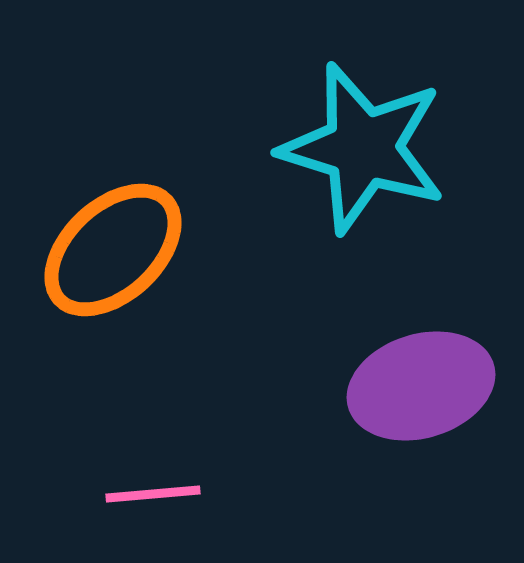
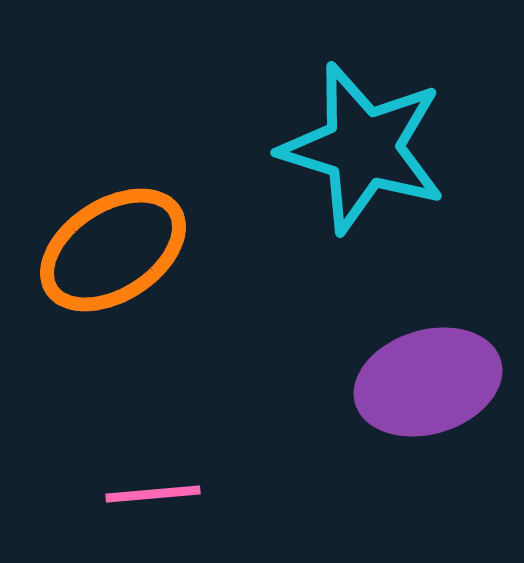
orange ellipse: rotated 10 degrees clockwise
purple ellipse: moved 7 px right, 4 px up
